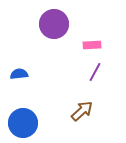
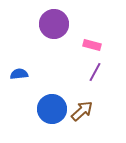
pink rectangle: rotated 18 degrees clockwise
blue circle: moved 29 px right, 14 px up
